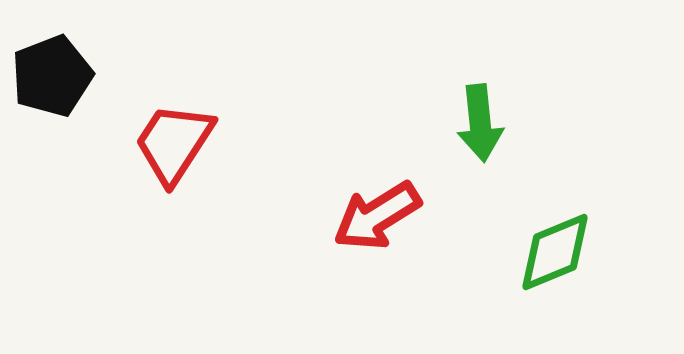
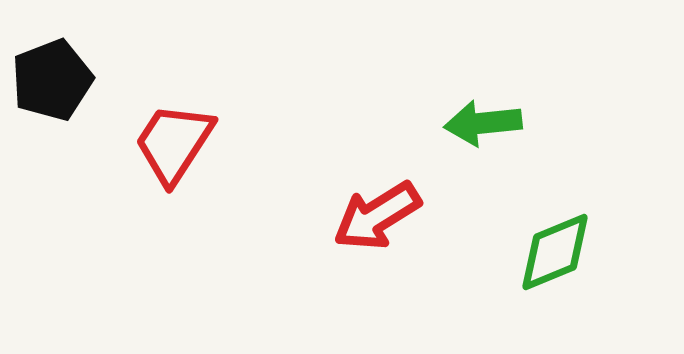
black pentagon: moved 4 px down
green arrow: moved 3 px right; rotated 90 degrees clockwise
